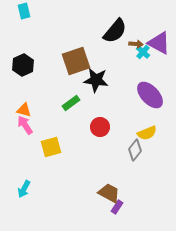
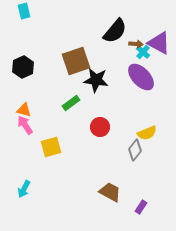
black hexagon: moved 2 px down
purple ellipse: moved 9 px left, 18 px up
brown trapezoid: moved 1 px right, 1 px up
purple rectangle: moved 24 px right
